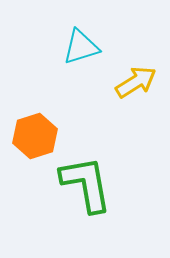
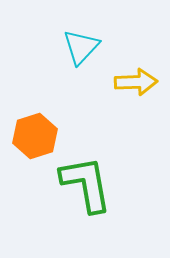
cyan triangle: rotated 30 degrees counterclockwise
yellow arrow: rotated 30 degrees clockwise
